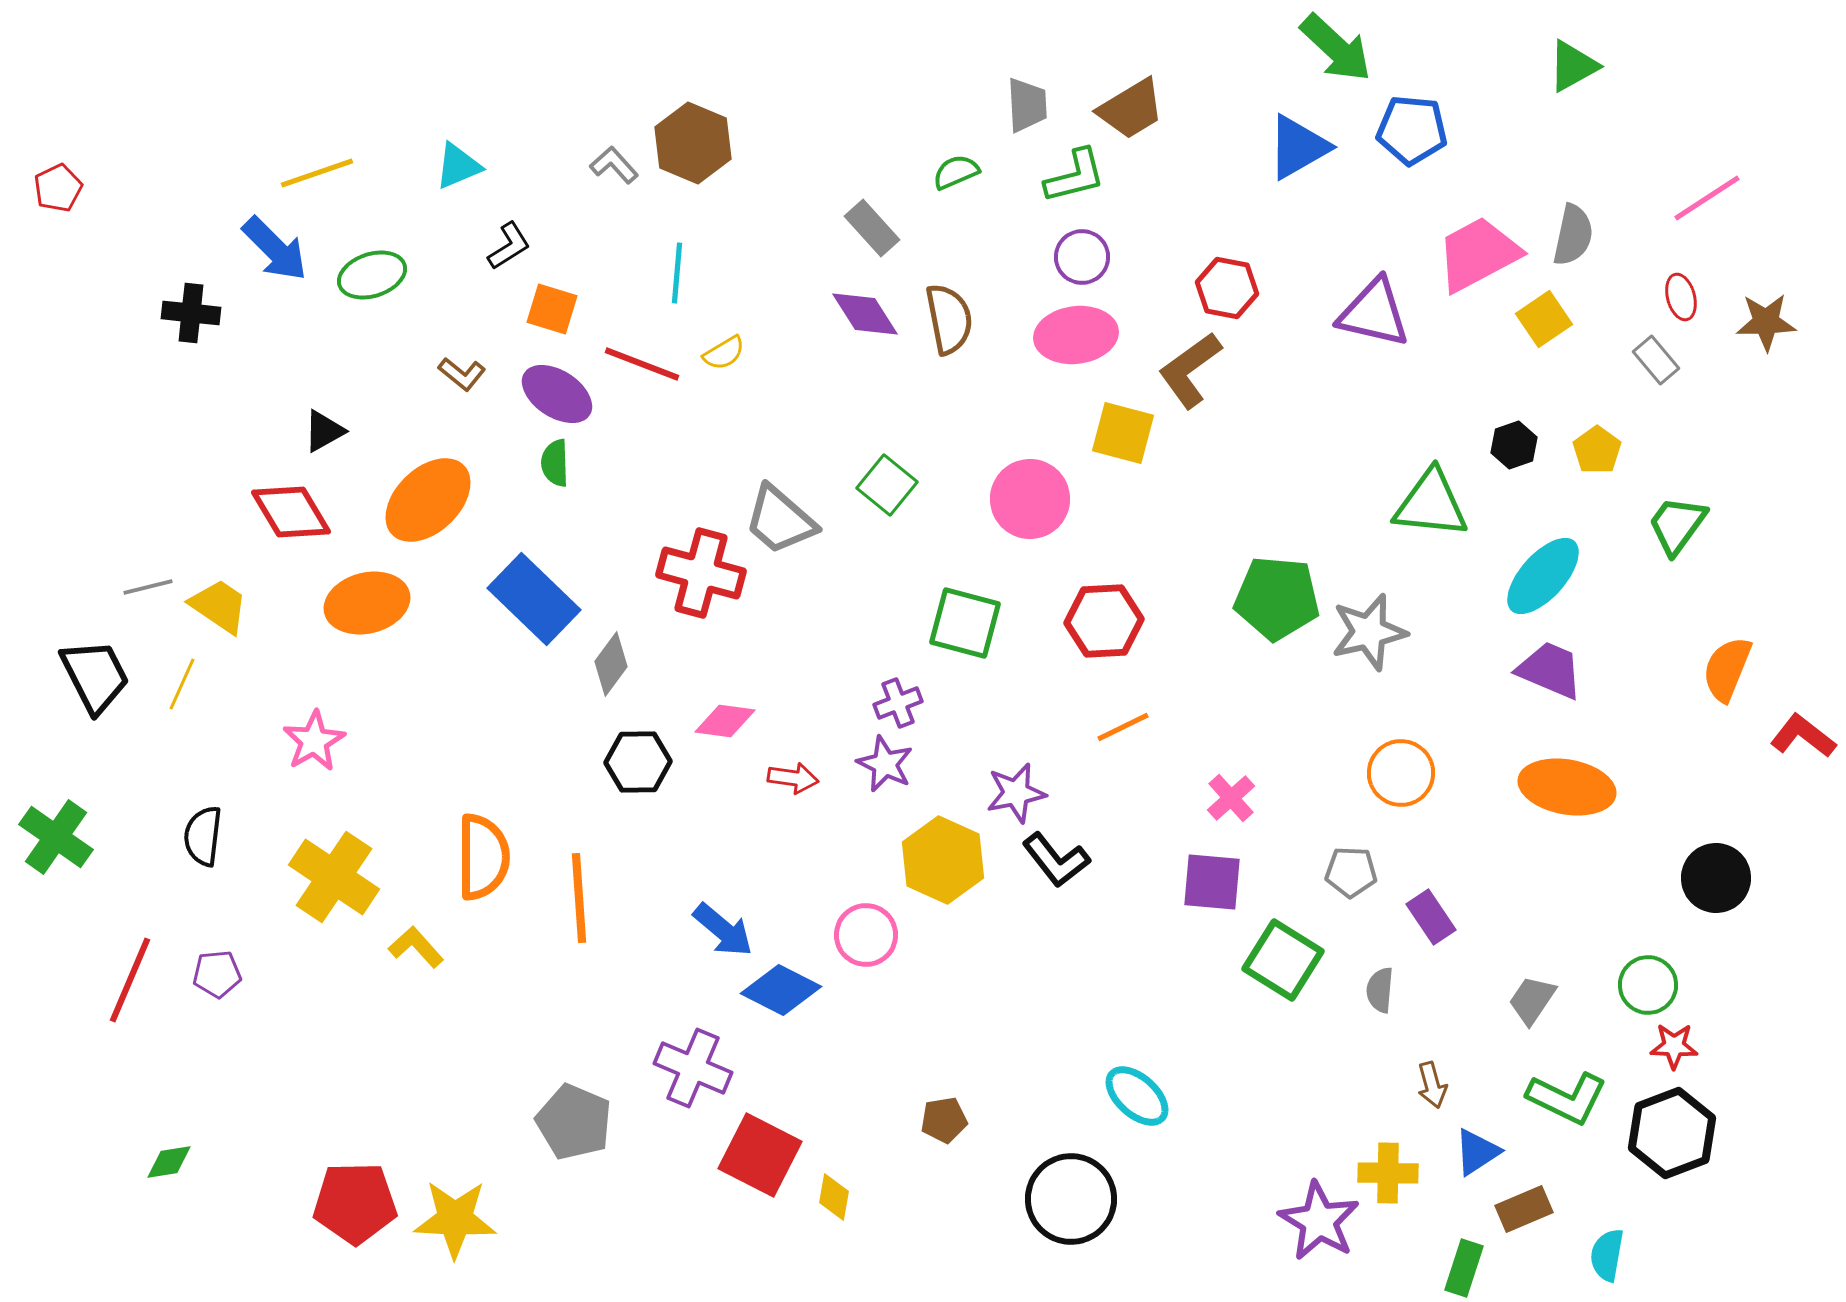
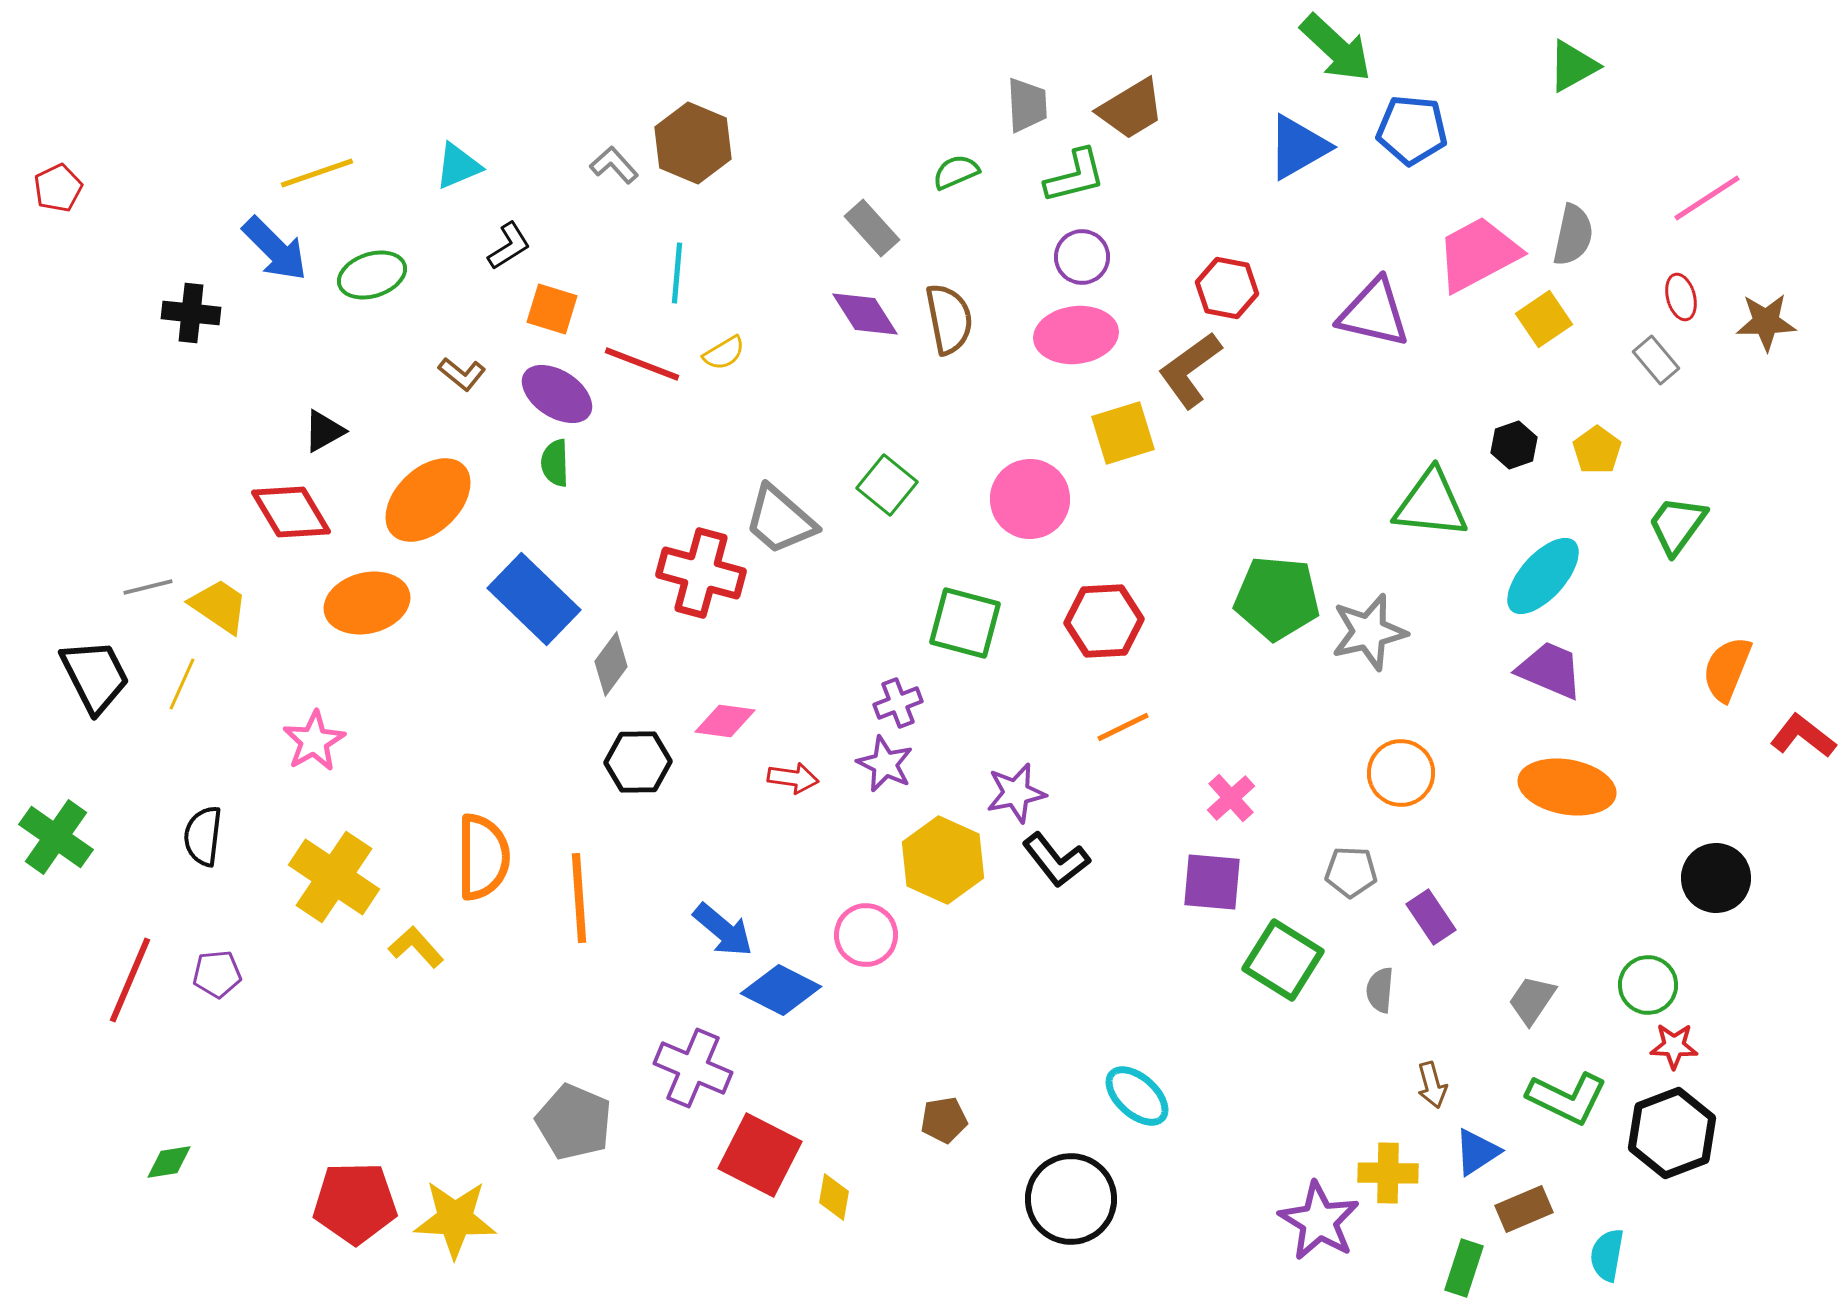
yellow square at (1123, 433): rotated 32 degrees counterclockwise
